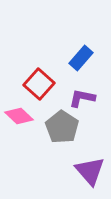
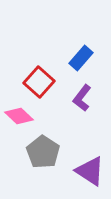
red square: moved 2 px up
purple L-shape: rotated 64 degrees counterclockwise
gray pentagon: moved 19 px left, 25 px down
purple triangle: rotated 16 degrees counterclockwise
